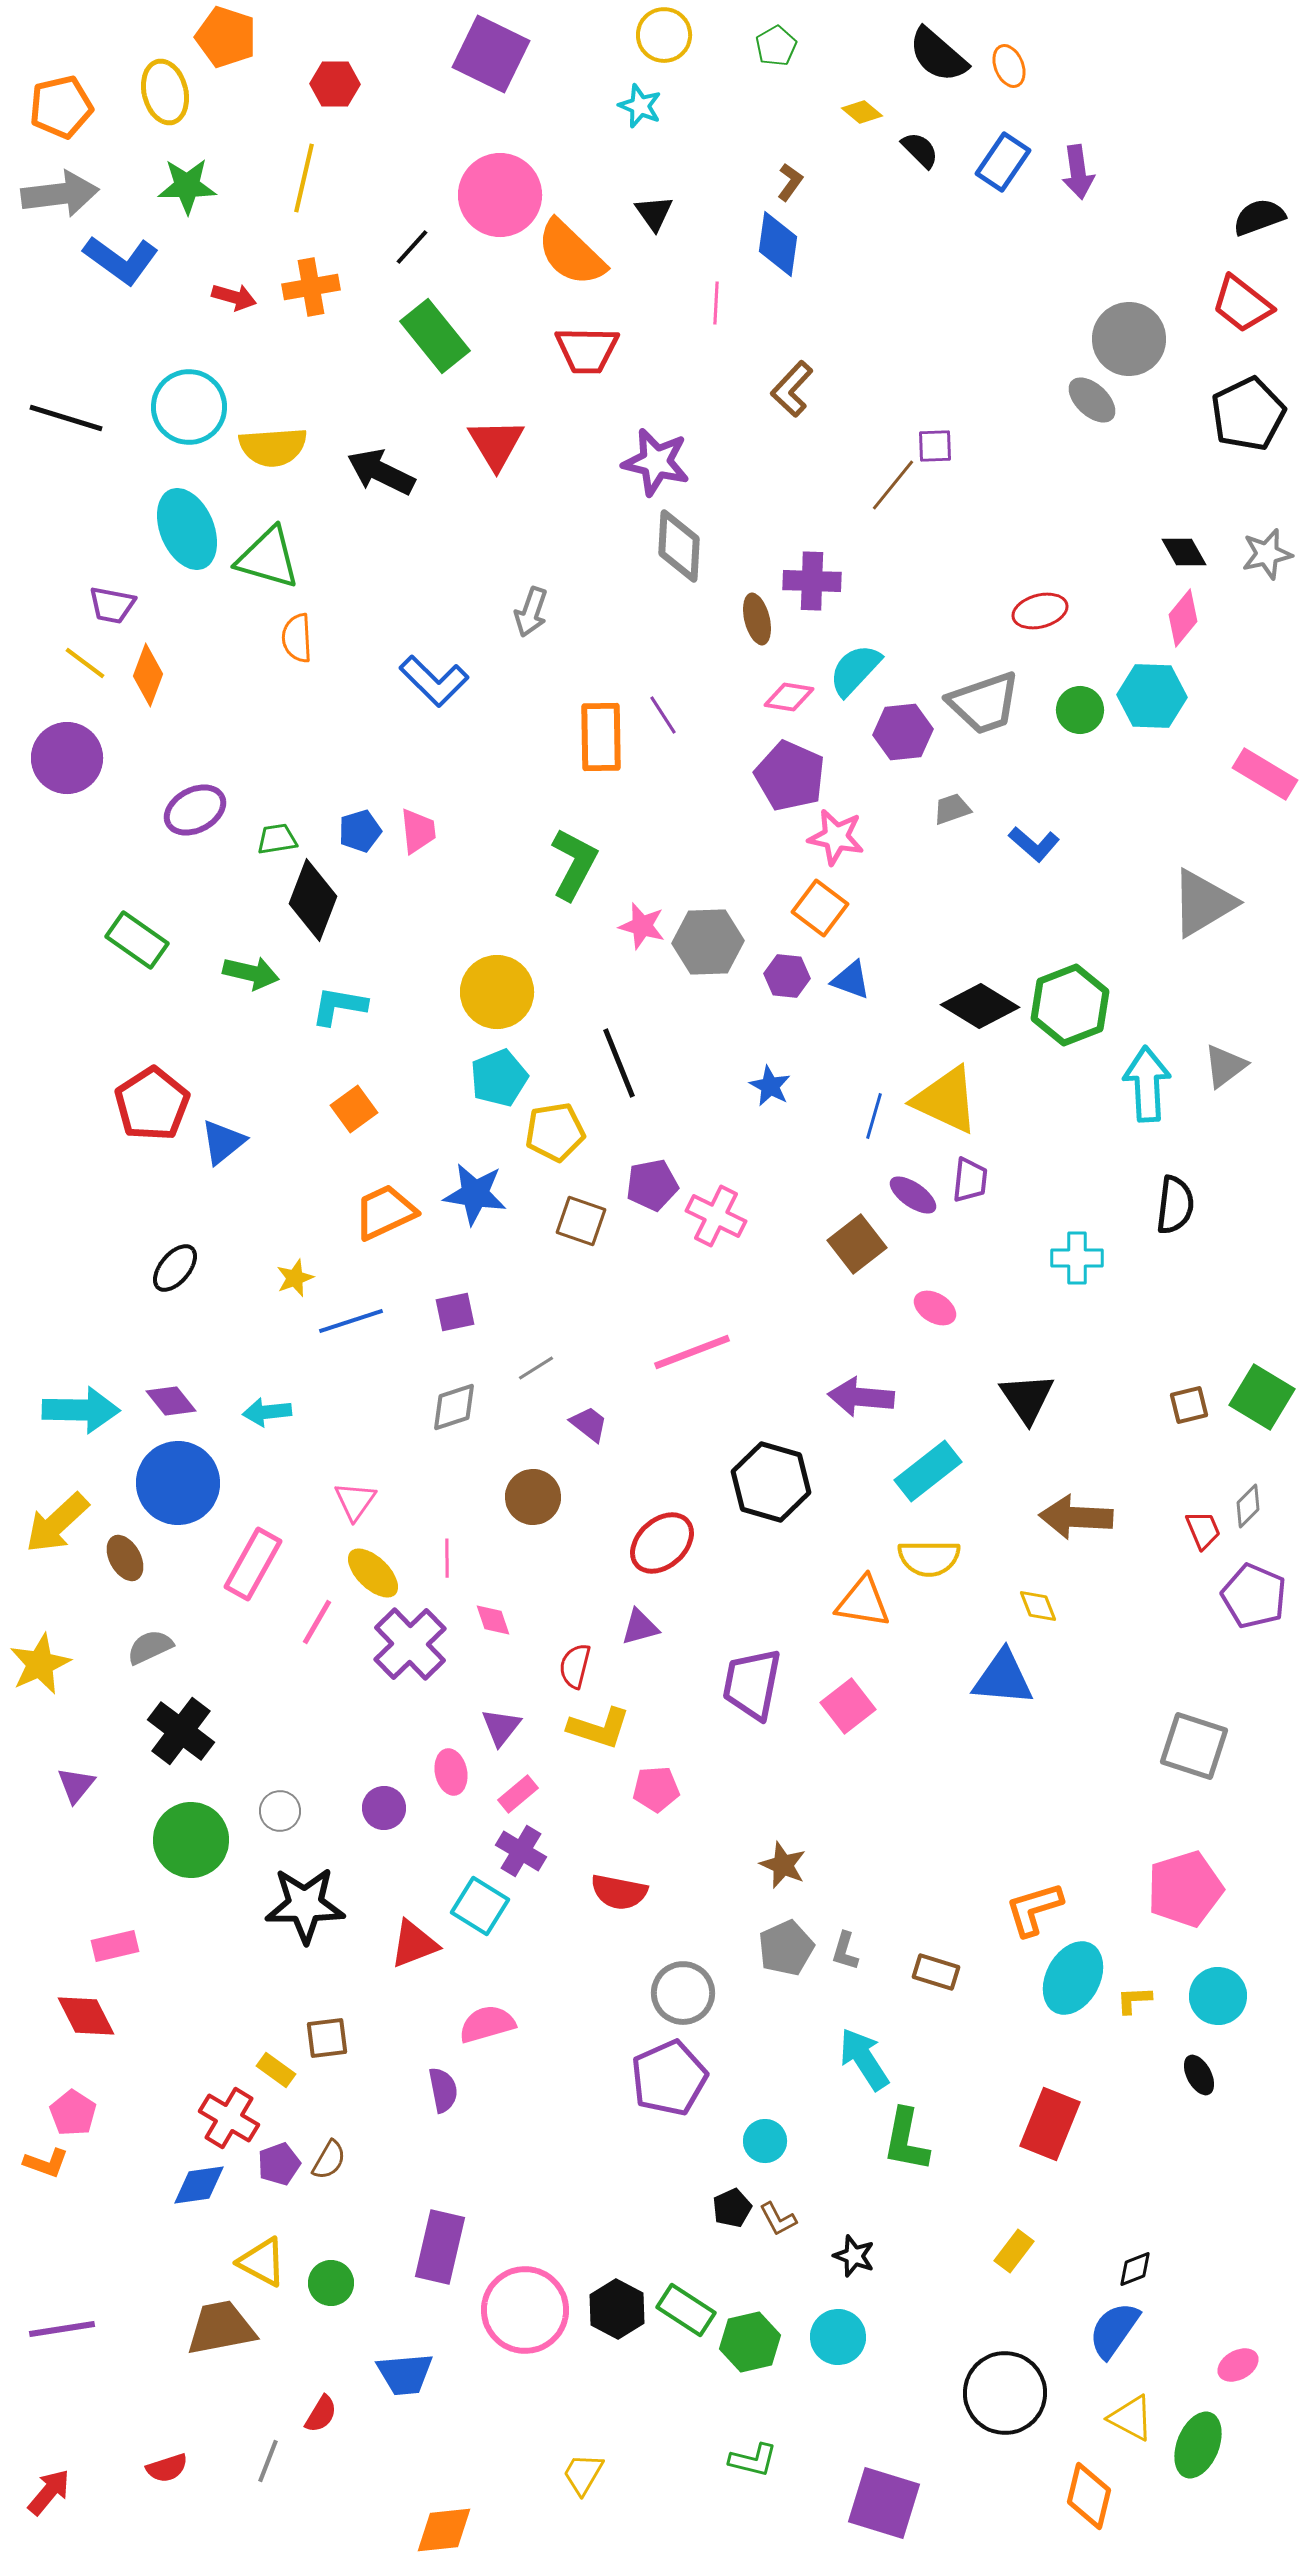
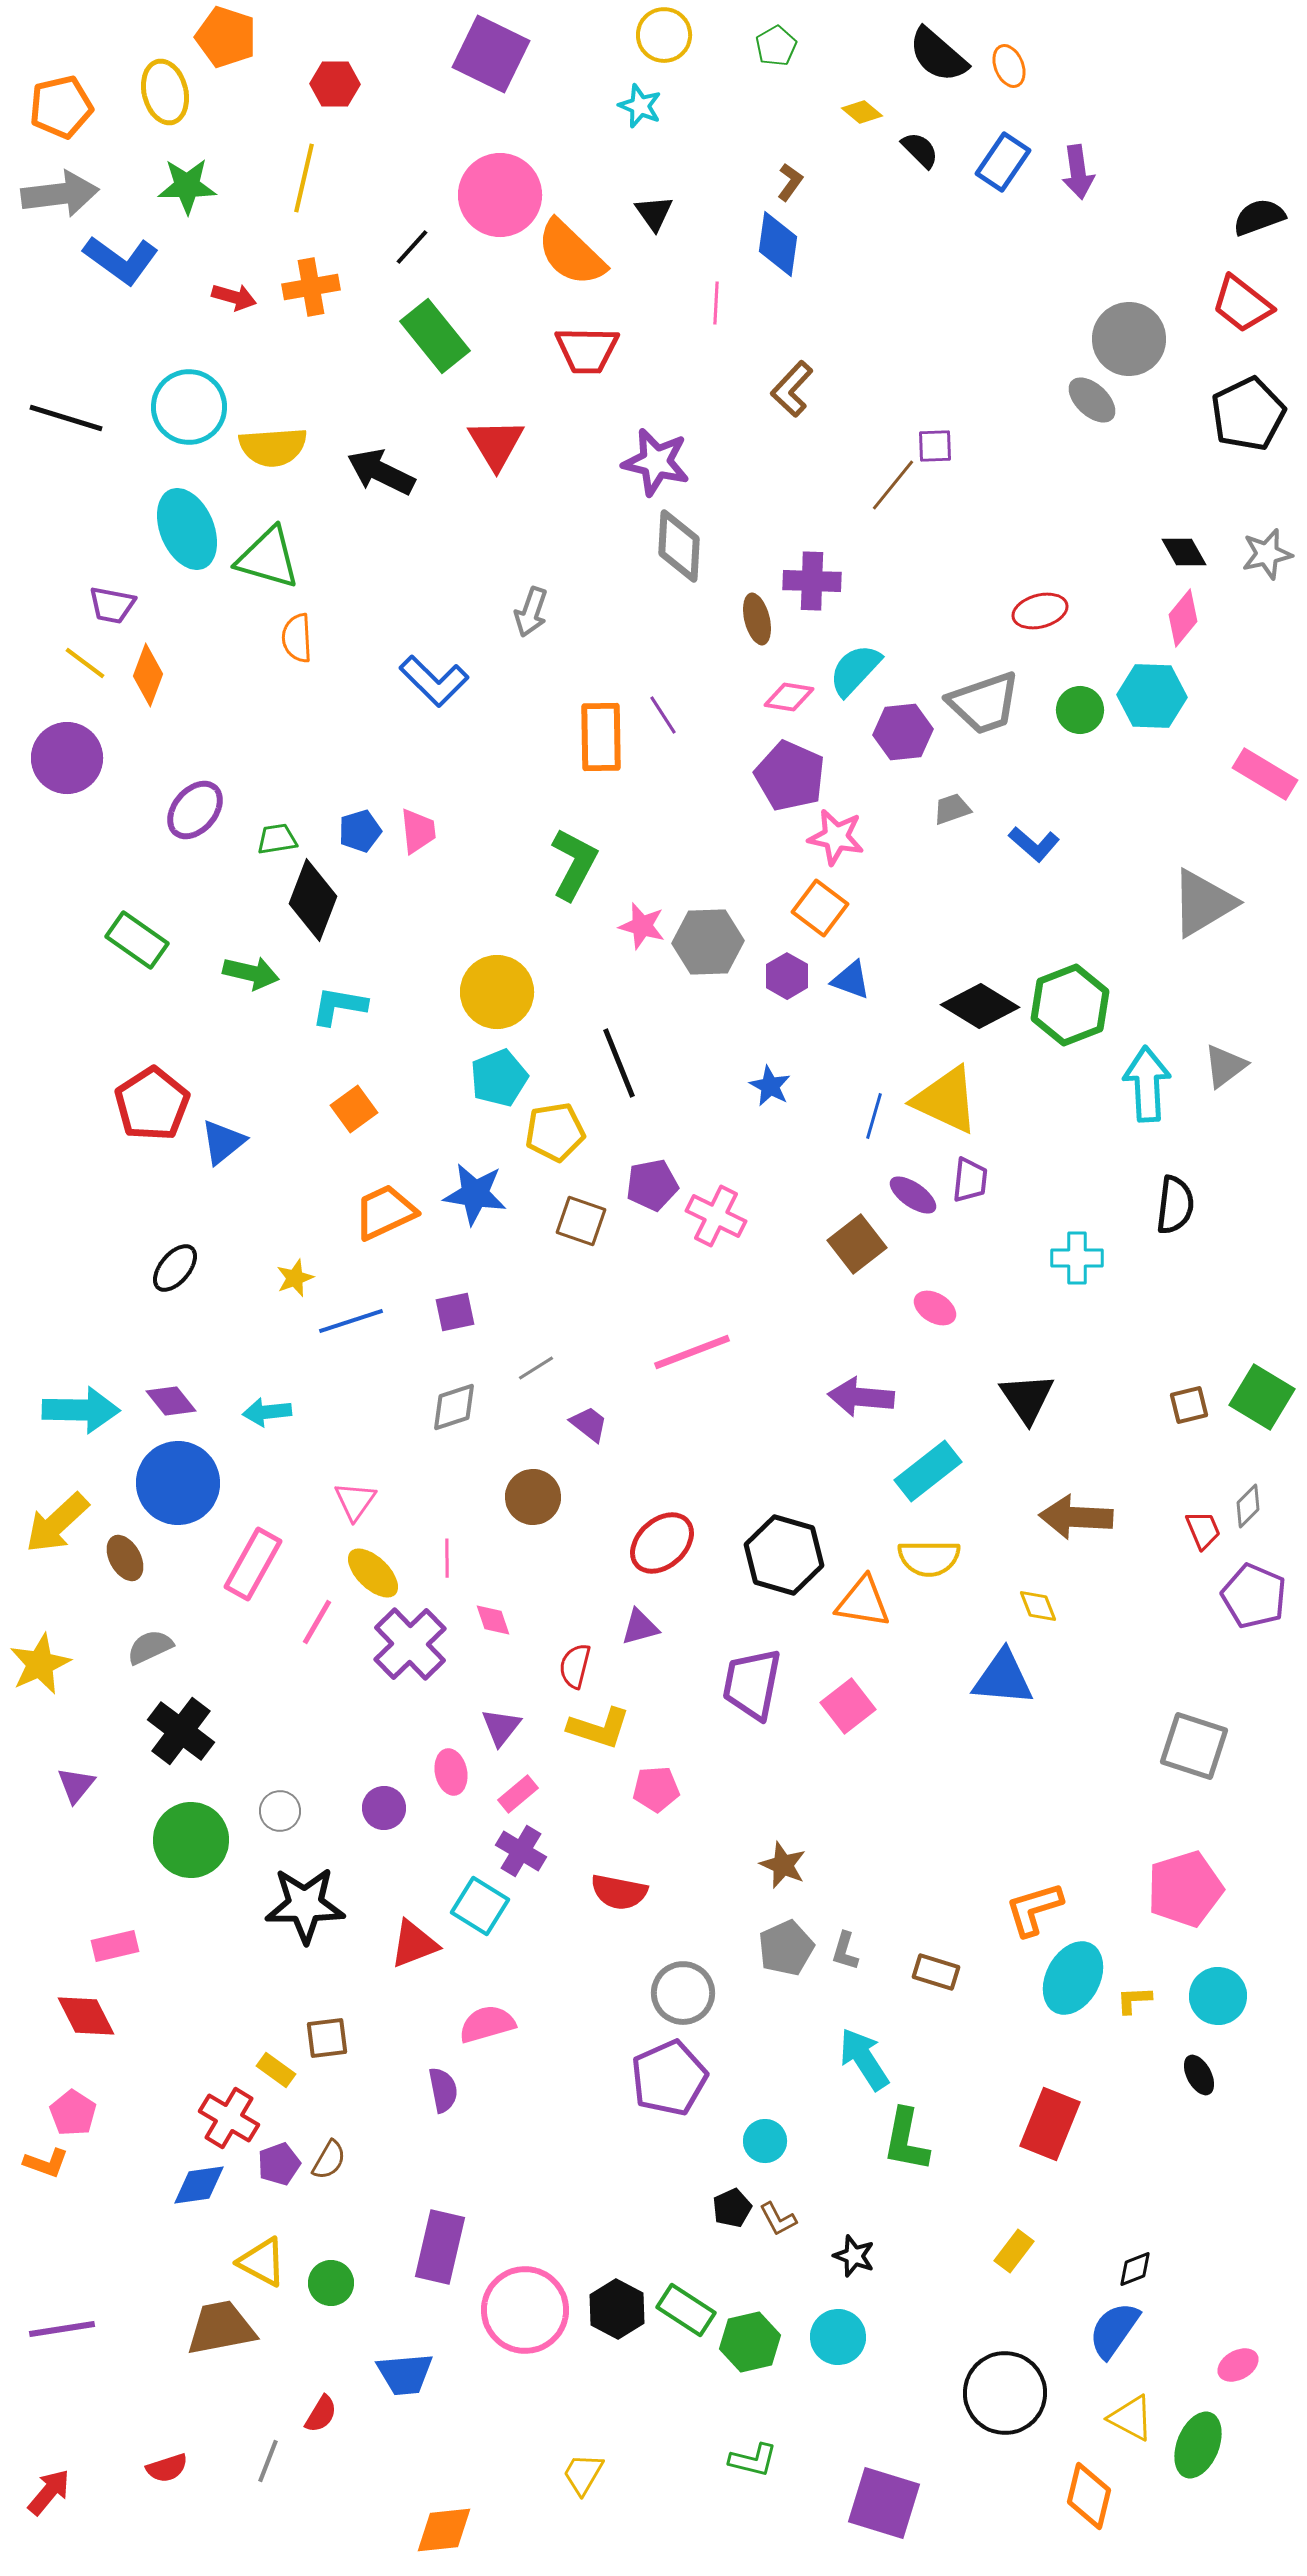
purple ellipse at (195, 810): rotated 22 degrees counterclockwise
purple hexagon at (787, 976): rotated 24 degrees clockwise
black hexagon at (771, 1482): moved 13 px right, 73 px down
